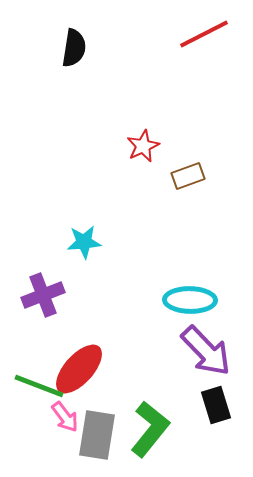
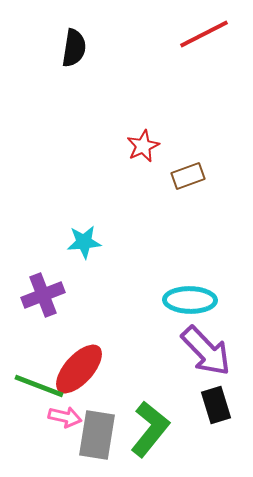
pink arrow: rotated 40 degrees counterclockwise
